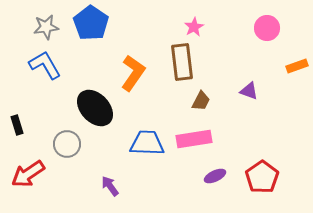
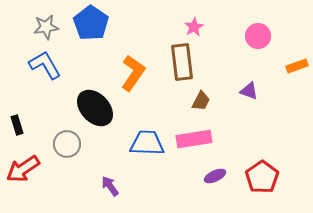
pink circle: moved 9 px left, 8 px down
red arrow: moved 5 px left, 5 px up
